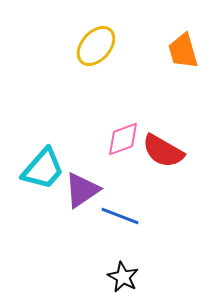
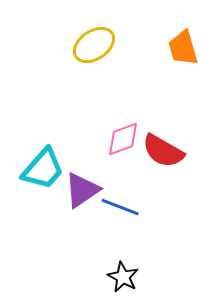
yellow ellipse: moved 2 px left, 1 px up; rotated 15 degrees clockwise
orange trapezoid: moved 3 px up
blue line: moved 9 px up
